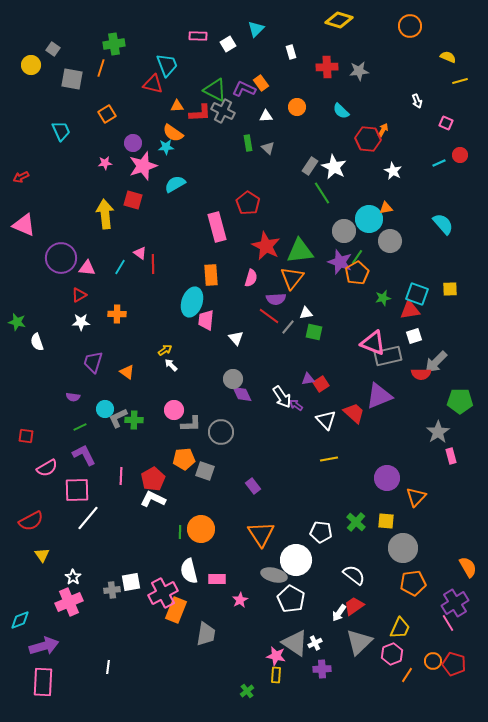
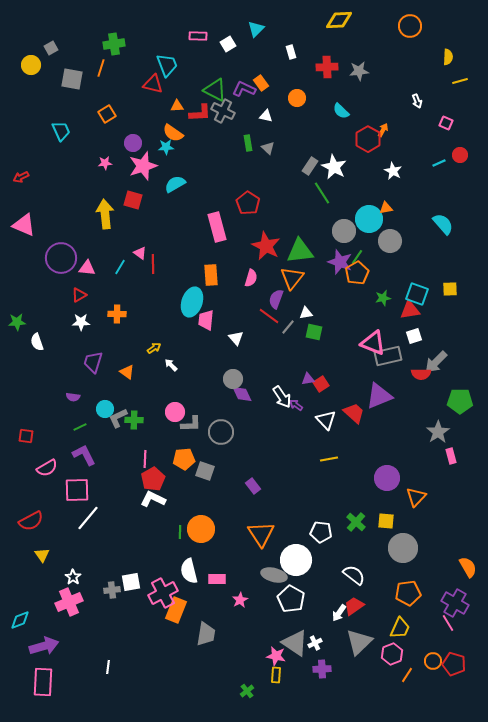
yellow diamond at (339, 20): rotated 20 degrees counterclockwise
gray square at (53, 49): moved 2 px left, 1 px up; rotated 24 degrees clockwise
yellow semicircle at (448, 57): rotated 70 degrees clockwise
orange circle at (297, 107): moved 9 px up
white triangle at (266, 116): rotated 16 degrees clockwise
red hexagon at (368, 139): rotated 25 degrees clockwise
purple semicircle at (276, 299): rotated 114 degrees clockwise
green star at (17, 322): rotated 18 degrees counterclockwise
yellow arrow at (165, 350): moved 11 px left, 2 px up
pink circle at (174, 410): moved 1 px right, 2 px down
pink line at (121, 476): moved 24 px right, 17 px up
orange pentagon at (413, 583): moved 5 px left, 10 px down
purple cross at (455, 603): rotated 28 degrees counterclockwise
